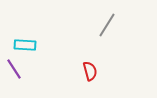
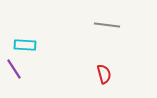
gray line: rotated 65 degrees clockwise
red semicircle: moved 14 px right, 3 px down
